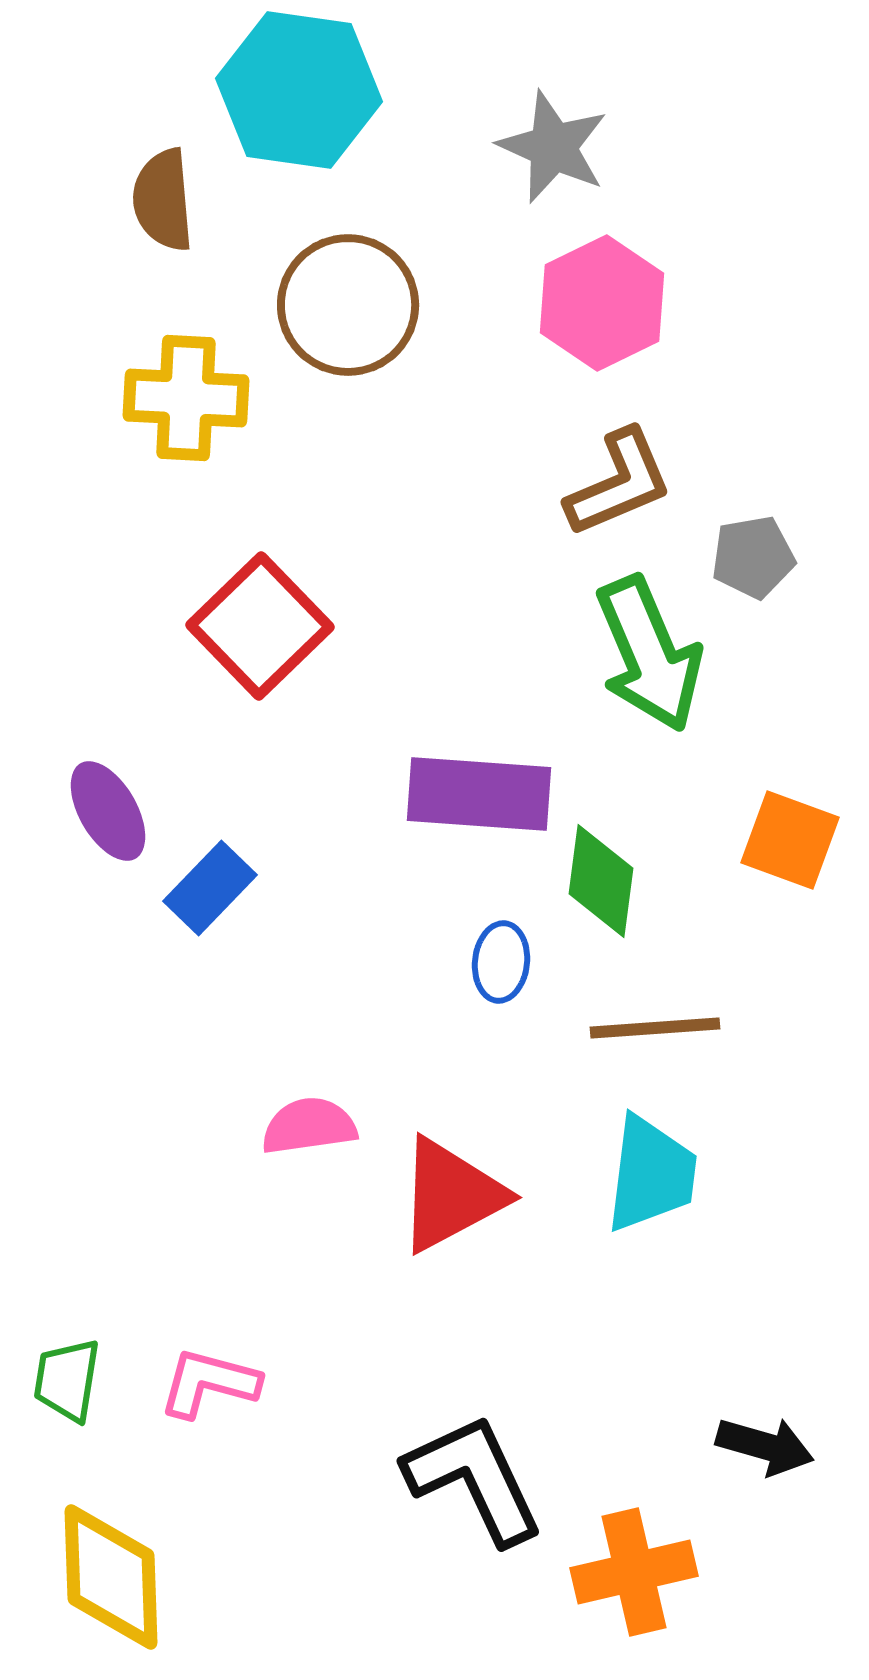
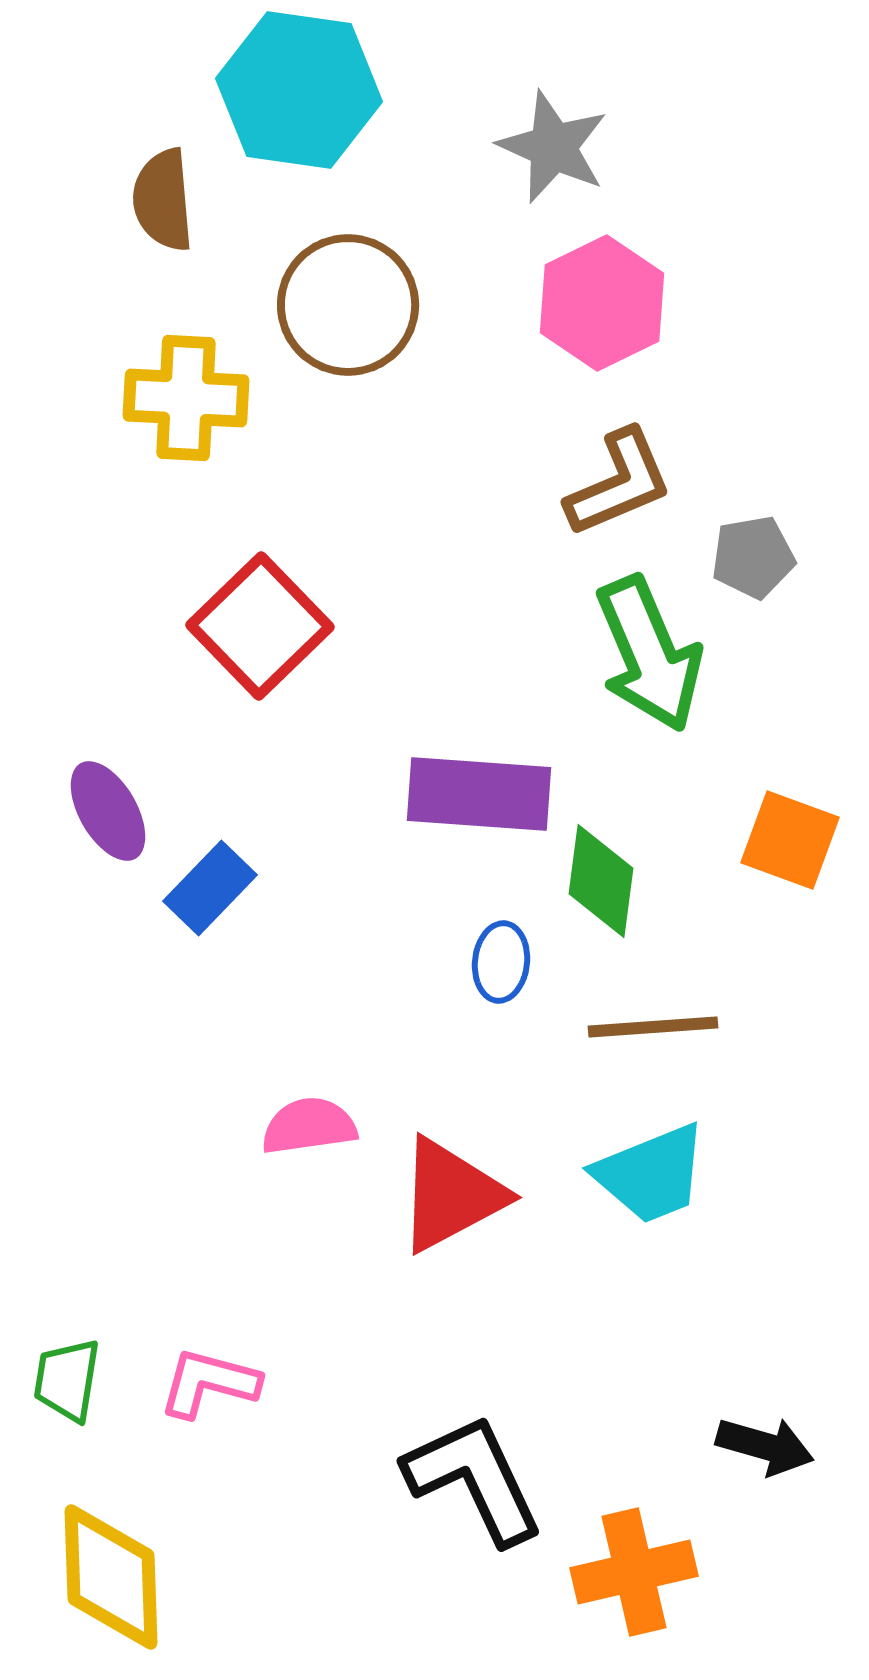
brown line: moved 2 px left, 1 px up
cyan trapezoid: rotated 61 degrees clockwise
